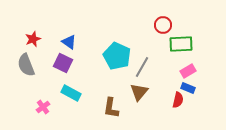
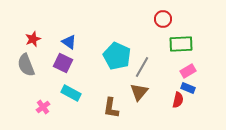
red circle: moved 6 px up
